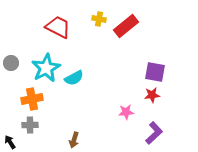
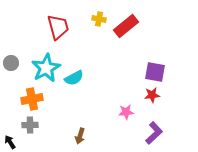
red trapezoid: rotated 48 degrees clockwise
brown arrow: moved 6 px right, 4 px up
